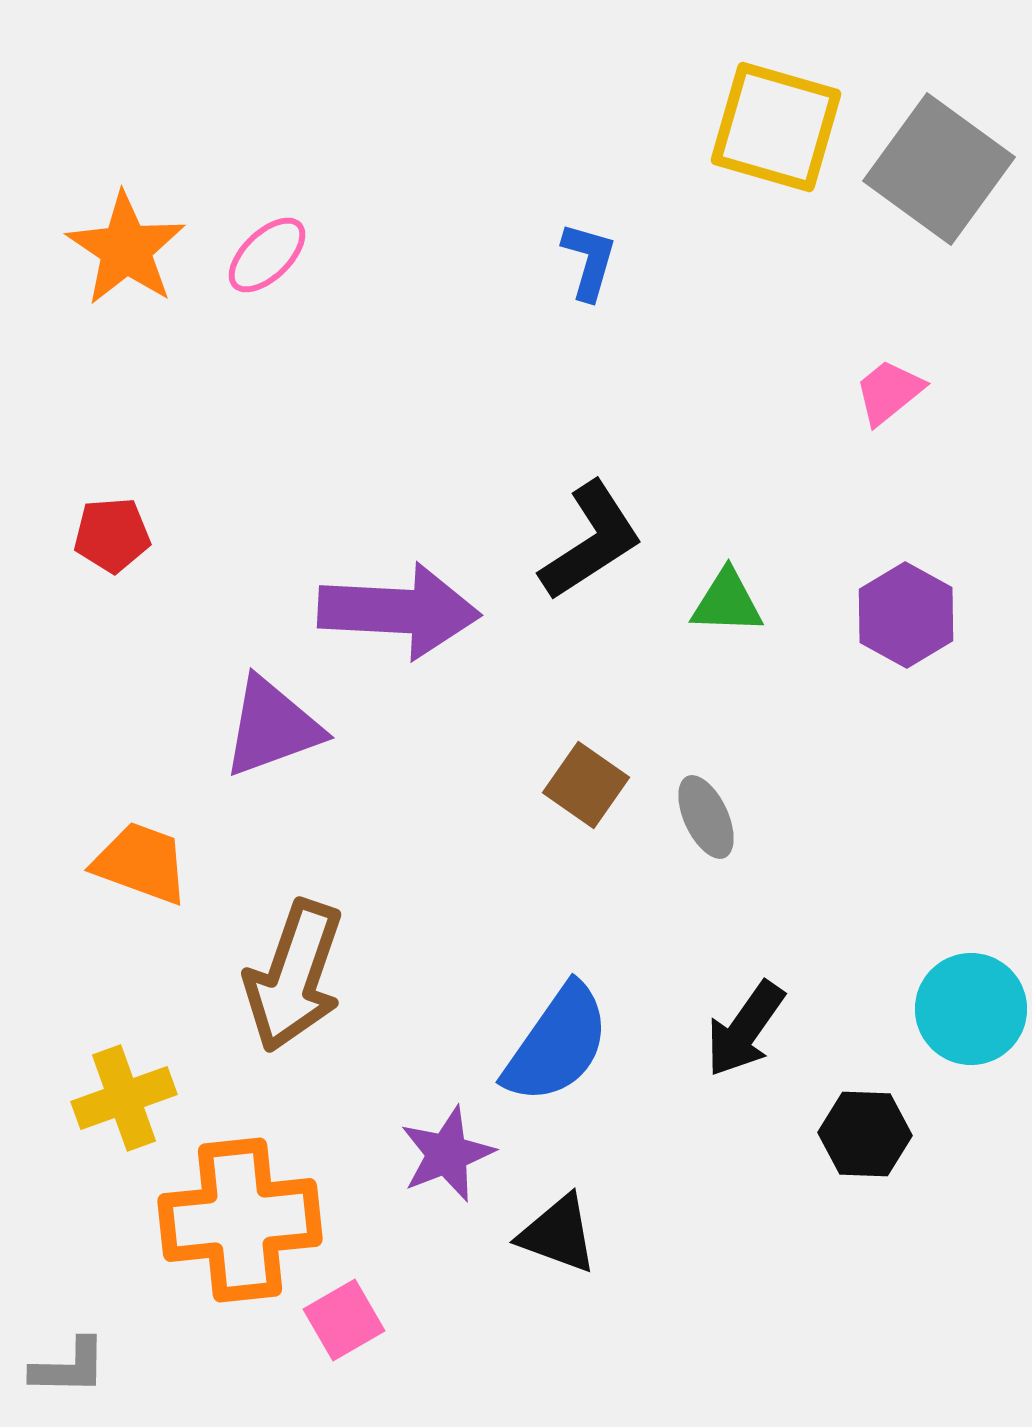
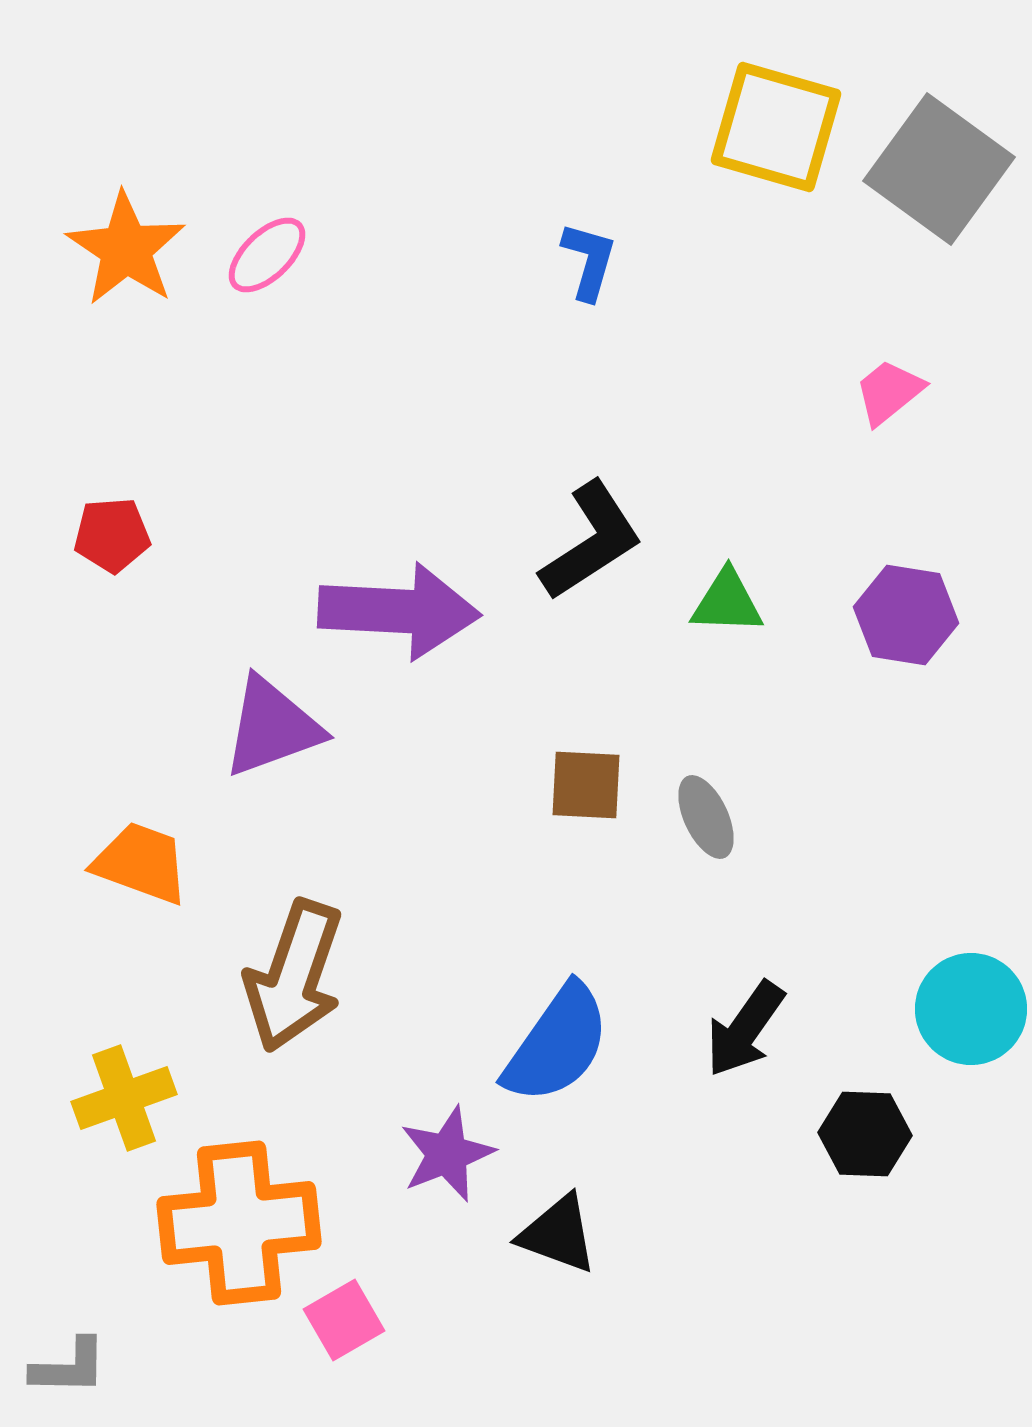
purple hexagon: rotated 20 degrees counterclockwise
brown square: rotated 32 degrees counterclockwise
orange cross: moved 1 px left, 3 px down
